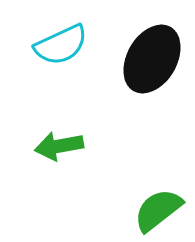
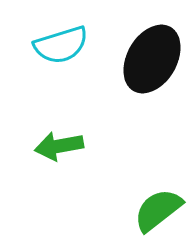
cyan semicircle: rotated 8 degrees clockwise
